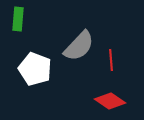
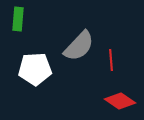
white pentagon: rotated 24 degrees counterclockwise
red diamond: moved 10 px right
